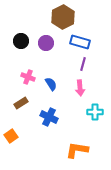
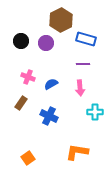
brown hexagon: moved 2 px left, 3 px down
blue rectangle: moved 6 px right, 3 px up
purple line: rotated 72 degrees clockwise
blue semicircle: rotated 88 degrees counterclockwise
brown rectangle: rotated 24 degrees counterclockwise
blue cross: moved 1 px up
orange square: moved 17 px right, 22 px down
orange L-shape: moved 2 px down
